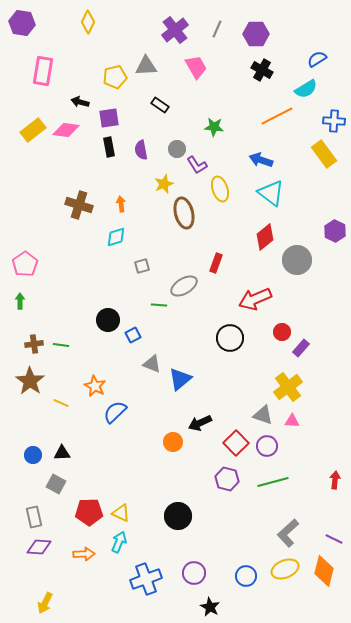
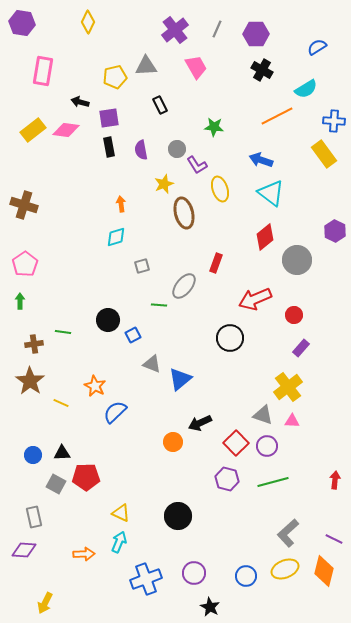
blue semicircle at (317, 59): moved 12 px up
black rectangle at (160, 105): rotated 30 degrees clockwise
brown cross at (79, 205): moved 55 px left
gray ellipse at (184, 286): rotated 20 degrees counterclockwise
red circle at (282, 332): moved 12 px right, 17 px up
green line at (61, 345): moved 2 px right, 13 px up
red pentagon at (89, 512): moved 3 px left, 35 px up
purple diamond at (39, 547): moved 15 px left, 3 px down
